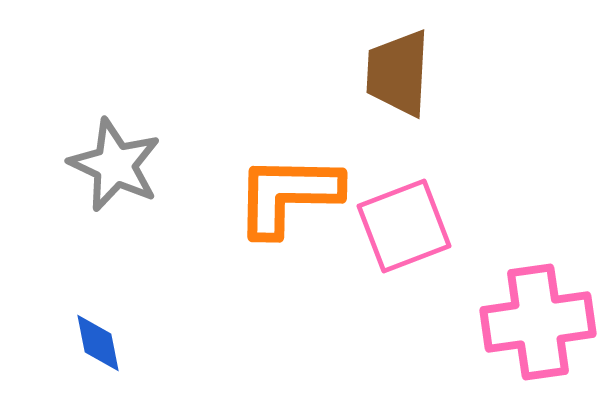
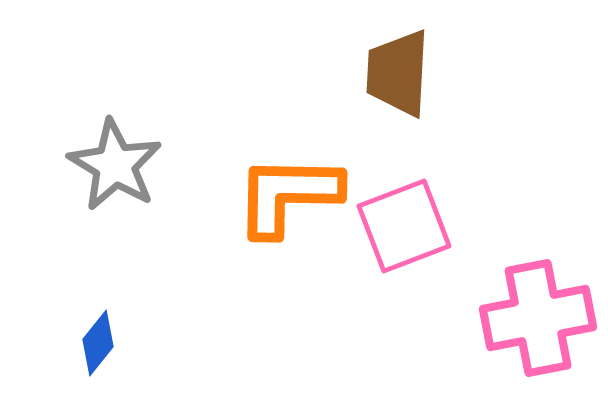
gray star: rotated 6 degrees clockwise
pink cross: moved 4 px up; rotated 3 degrees counterclockwise
blue diamond: rotated 50 degrees clockwise
